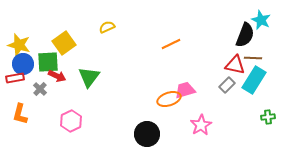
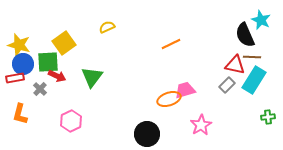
black semicircle: rotated 135 degrees clockwise
brown line: moved 1 px left, 1 px up
green triangle: moved 3 px right
